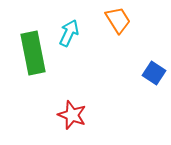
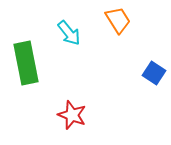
cyan arrow: rotated 116 degrees clockwise
green rectangle: moved 7 px left, 10 px down
